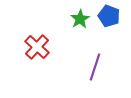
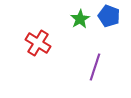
red cross: moved 1 px right, 4 px up; rotated 10 degrees counterclockwise
